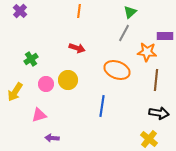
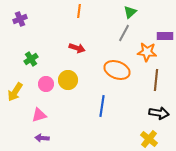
purple cross: moved 8 px down; rotated 24 degrees clockwise
purple arrow: moved 10 px left
